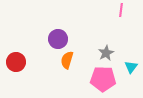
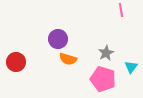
pink line: rotated 16 degrees counterclockwise
orange semicircle: moved 1 px right, 1 px up; rotated 90 degrees counterclockwise
pink pentagon: rotated 15 degrees clockwise
